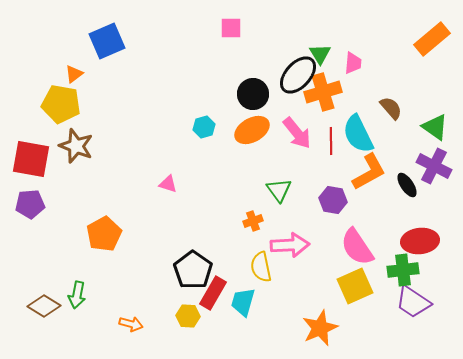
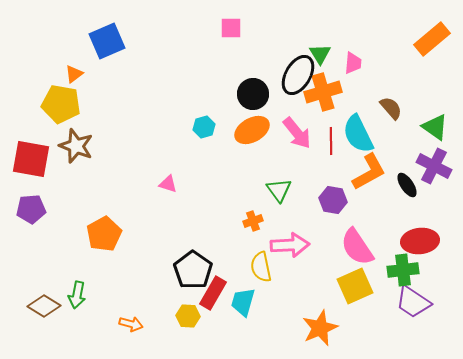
black ellipse at (298, 75): rotated 12 degrees counterclockwise
purple pentagon at (30, 204): moved 1 px right, 5 px down
